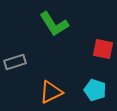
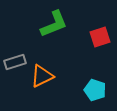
green L-shape: rotated 80 degrees counterclockwise
red square: moved 3 px left, 12 px up; rotated 30 degrees counterclockwise
orange triangle: moved 9 px left, 16 px up
